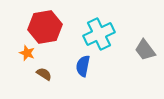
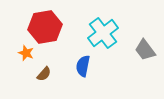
cyan cross: moved 4 px right, 1 px up; rotated 12 degrees counterclockwise
orange star: moved 1 px left
brown semicircle: rotated 98 degrees clockwise
